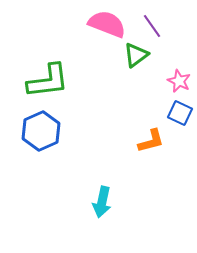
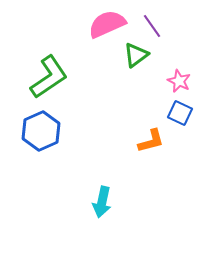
pink semicircle: rotated 45 degrees counterclockwise
green L-shape: moved 1 px right, 4 px up; rotated 27 degrees counterclockwise
